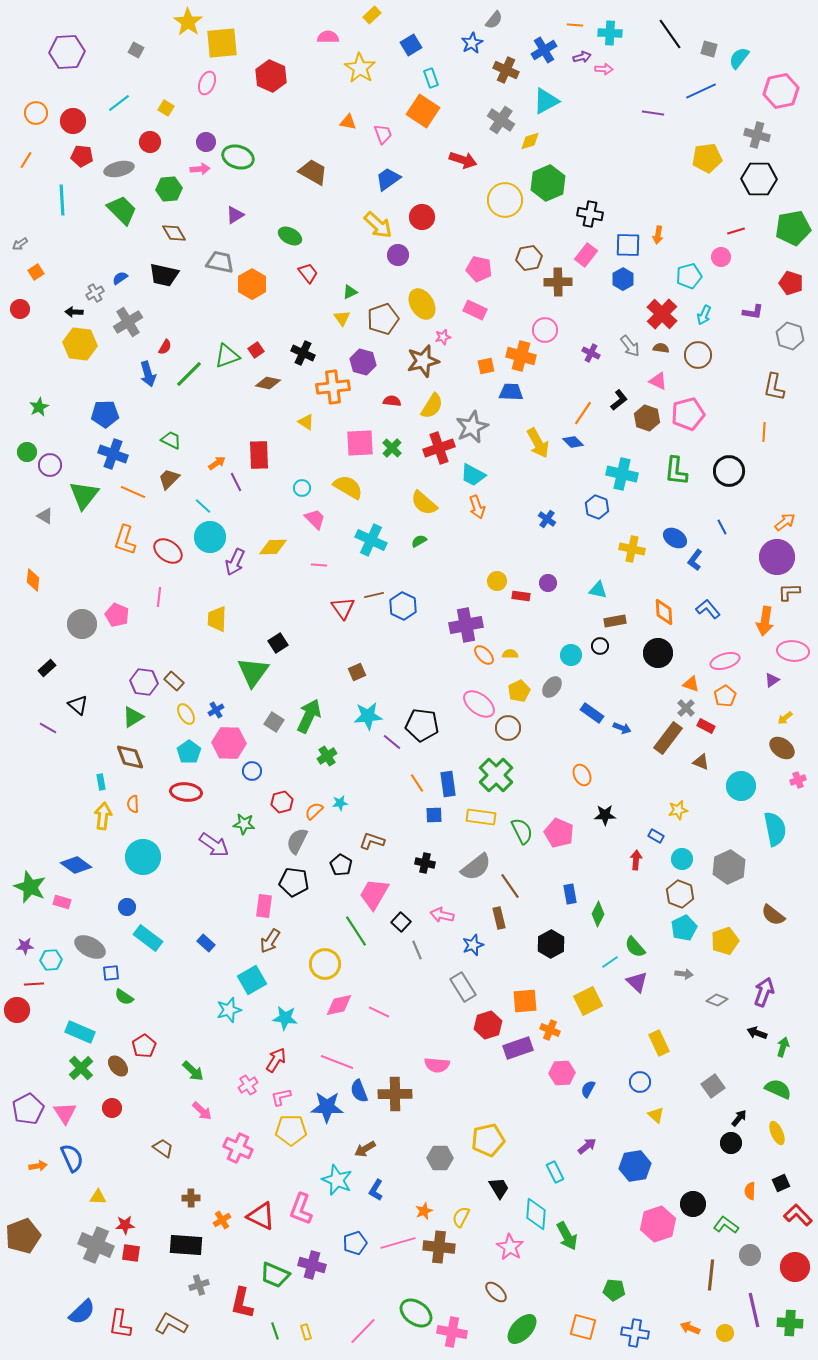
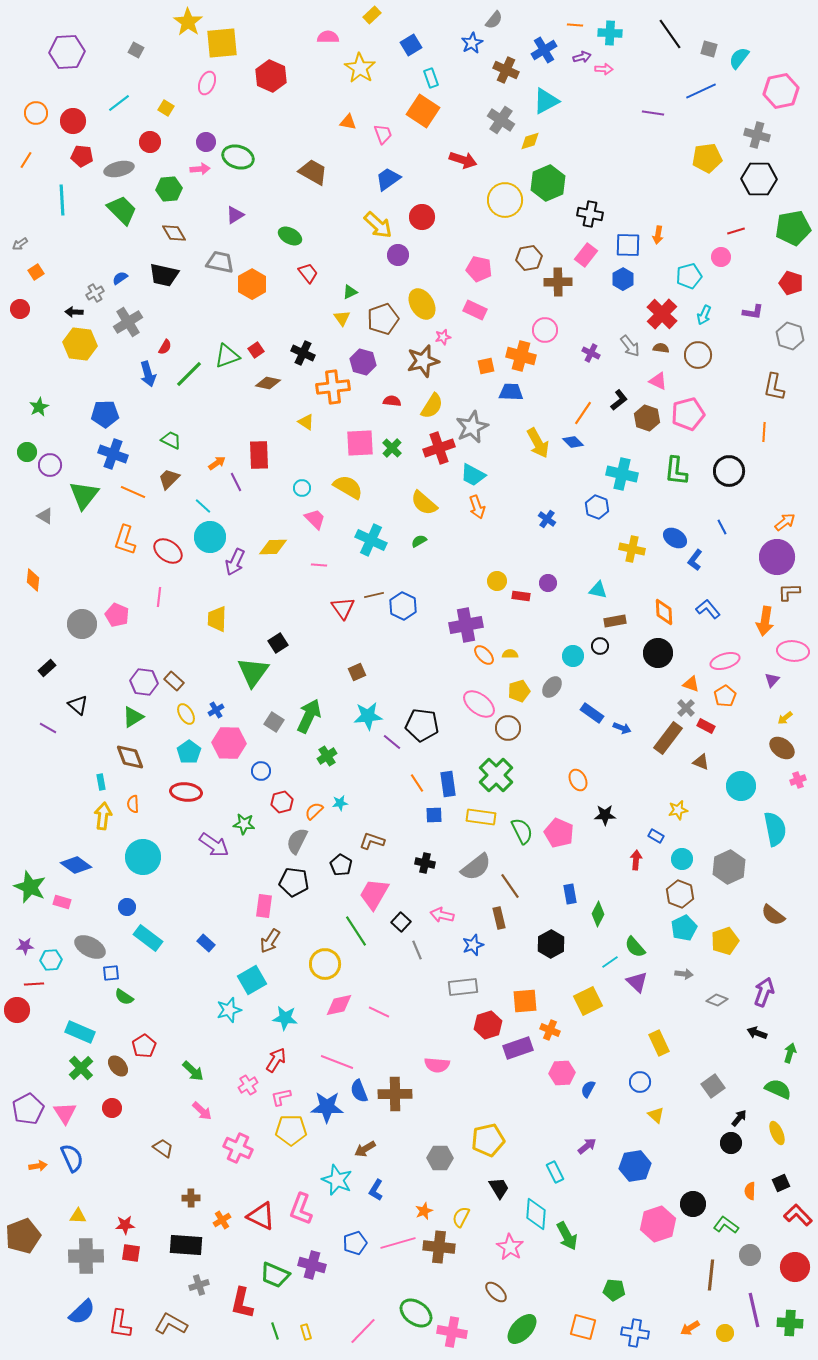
cyan circle at (571, 655): moved 2 px right, 1 px down
purple triangle at (772, 680): rotated 14 degrees counterclockwise
yellow pentagon at (519, 691): rotated 10 degrees clockwise
blue circle at (252, 771): moved 9 px right
orange ellipse at (582, 775): moved 4 px left, 5 px down
gray rectangle at (463, 987): rotated 64 degrees counterclockwise
green arrow at (783, 1047): moved 7 px right, 6 px down
yellow triangle at (98, 1197): moved 20 px left, 19 px down
gray cross at (96, 1245): moved 10 px left, 11 px down; rotated 24 degrees counterclockwise
orange arrow at (690, 1328): rotated 54 degrees counterclockwise
